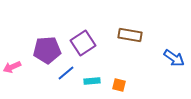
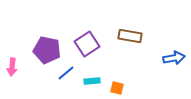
brown rectangle: moved 1 px down
purple square: moved 4 px right, 1 px down
purple pentagon: rotated 16 degrees clockwise
blue arrow: rotated 45 degrees counterclockwise
pink arrow: rotated 60 degrees counterclockwise
orange square: moved 2 px left, 3 px down
